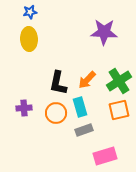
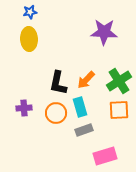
orange arrow: moved 1 px left
orange square: rotated 10 degrees clockwise
